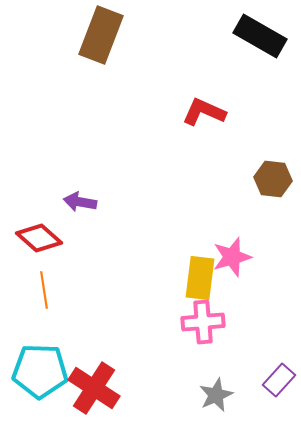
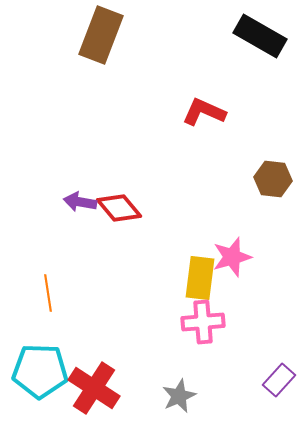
red diamond: moved 80 px right, 30 px up; rotated 9 degrees clockwise
orange line: moved 4 px right, 3 px down
gray star: moved 37 px left, 1 px down
